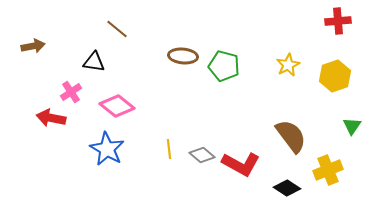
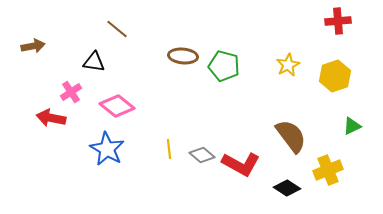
green triangle: rotated 30 degrees clockwise
